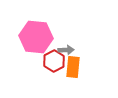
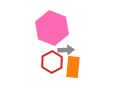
pink hexagon: moved 16 px right, 9 px up; rotated 16 degrees clockwise
red hexagon: moved 2 px left, 1 px down
